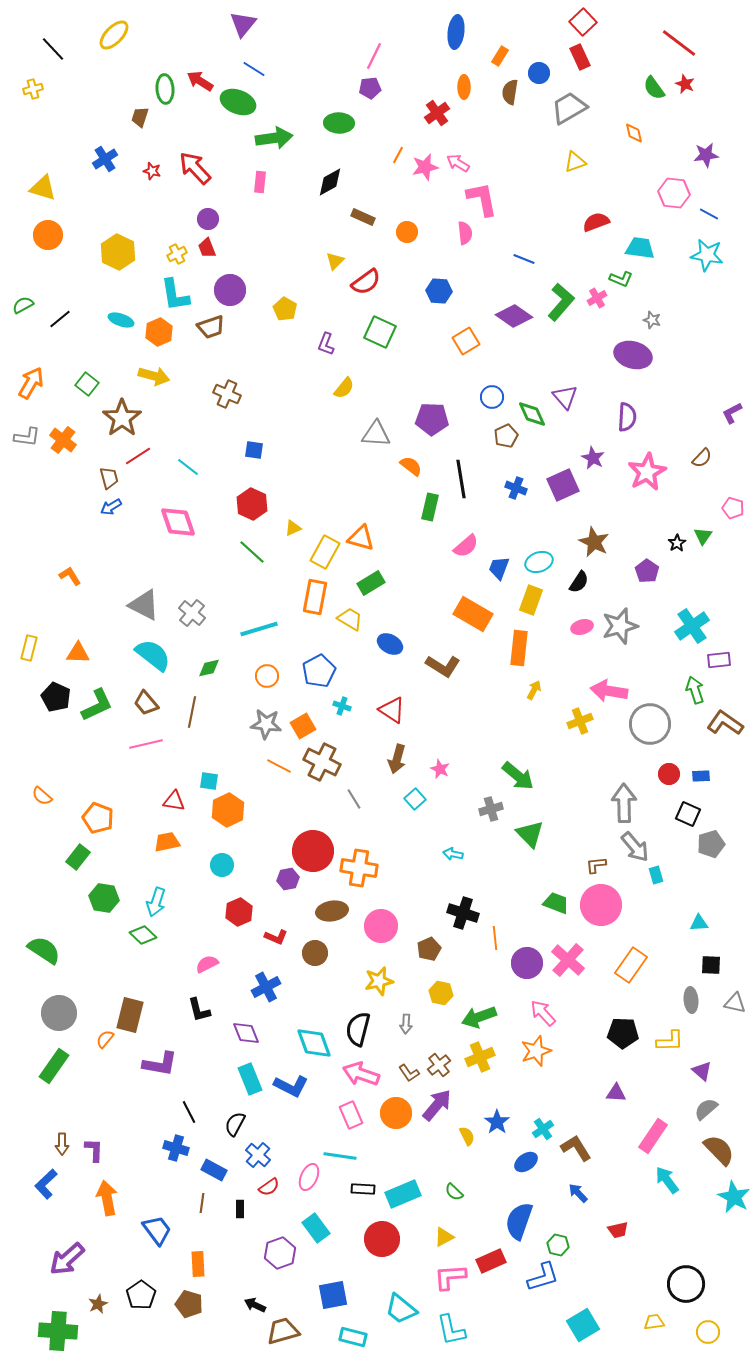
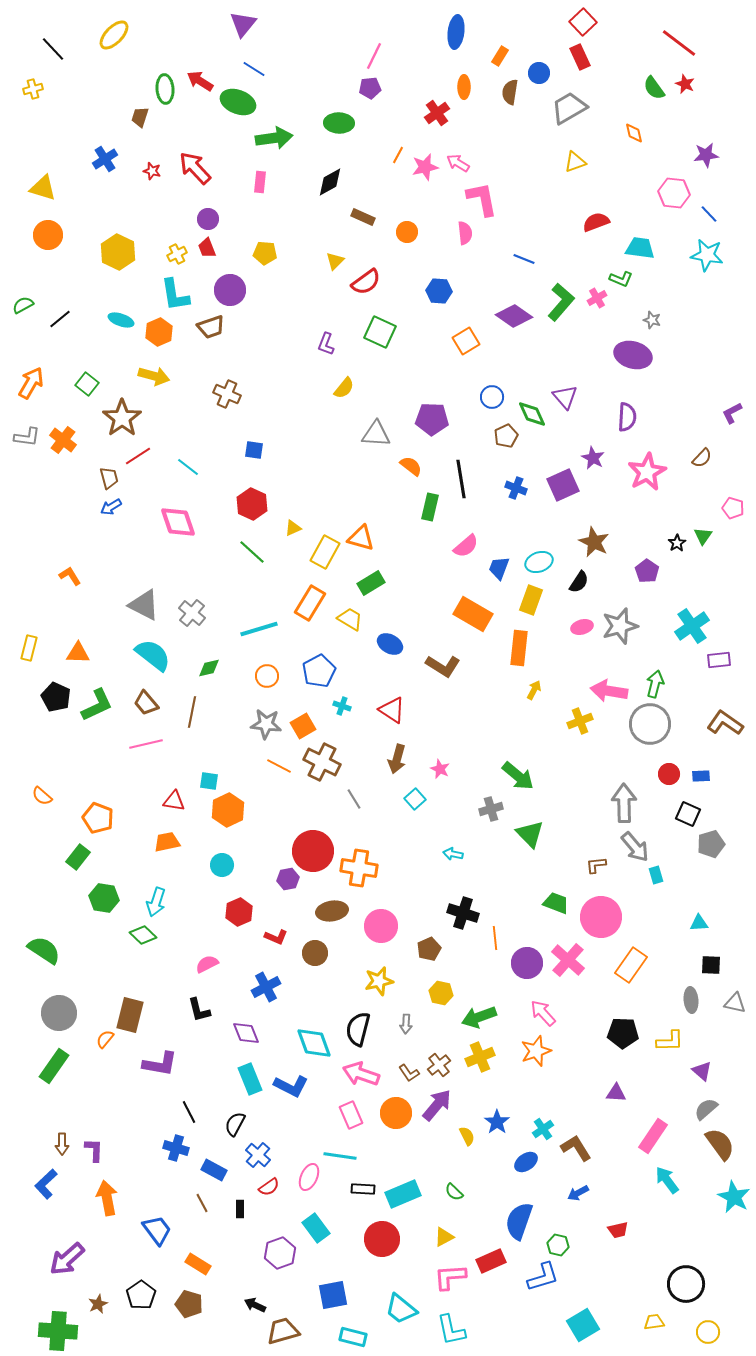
blue line at (709, 214): rotated 18 degrees clockwise
yellow pentagon at (285, 309): moved 20 px left, 56 px up; rotated 25 degrees counterclockwise
orange rectangle at (315, 597): moved 5 px left, 6 px down; rotated 20 degrees clockwise
green arrow at (695, 690): moved 40 px left, 6 px up; rotated 32 degrees clockwise
pink circle at (601, 905): moved 12 px down
brown semicircle at (719, 1150): moved 1 px right, 6 px up; rotated 8 degrees clockwise
blue arrow at (578, 1193): rotated 75 degrees counterclockwise
brown line at (202, 1203): rotated 36 degrees counterclockwise
orange rectangle at (198, 1264): rotated 55 degrees counterclockwise
